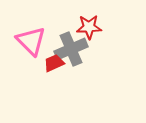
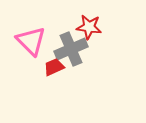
red star: rotated 10 degrees clockwise
red trapezoid: moved 4 px down
